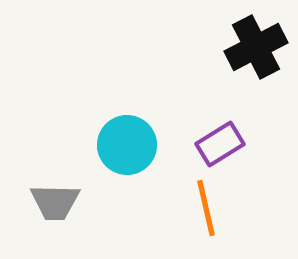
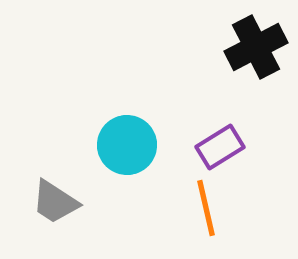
purple rectangle: moved 3 px down
gray trapezoid: rotated 32 degrees clockwise
